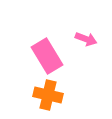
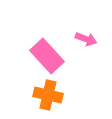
pink rectangle: rotated 12 degrees counterclockwise
